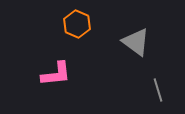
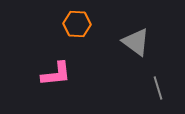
orange hexagon: rotated 20 degrees counterclockwise
gray line: moved 2 px up
